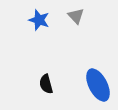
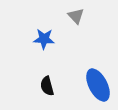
blue star: moved 5 px right, 19 px down; rotated 15 degrees counterclockwise
black semicircle: moved 1 px right, 2 px down
